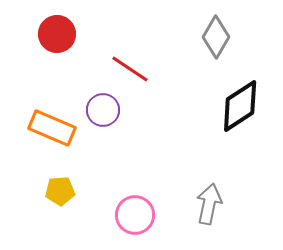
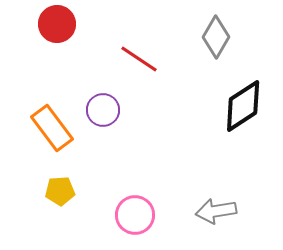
red circle: moved 10 px up
red line: moved 9 px right, 10 px up
black diamond: moved 3 px right
orange rectangle: rotated 30 degrees clockwise
gray arrow: moved 7 px right, 7 px down; rotated 111 degrees counterclockwise
